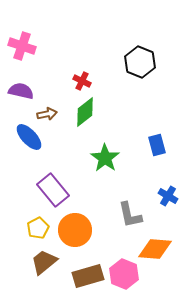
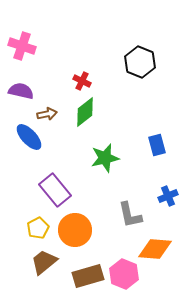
green star: rotated 24 degrees clockwise
purple rectangle: moved 2 px right
blue cross: rotated 36 degrees clockwise
